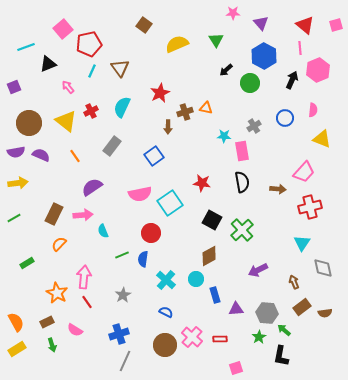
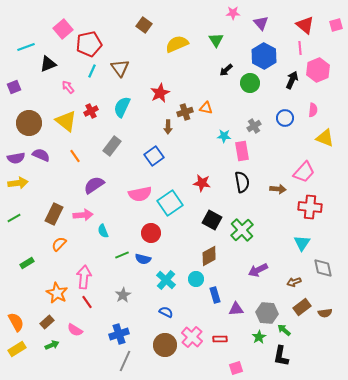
yellow triangle at (322, 139): moved 3 px right, 1 px up
purple semicircle at (16, 152): moved 6 px down
purple semicircle at (92, 187): moved 2 px right, 2 px up
red cross at (310, 207): rotated 20 degrees clockwise
blue semicircle at (143, 259): rotated 84 degrees counterclockwise
brown arrow at (294, 282): rotated 88 degrees counterclockwise
brown rectangle at (47, 322): rotated 16 degrees counterclockwise
green arrow at (52, 345): rotated 96 degrees counterclockwise
